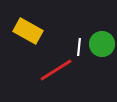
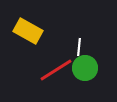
green circle: moved 17 px left, 24 px down
